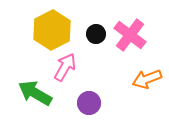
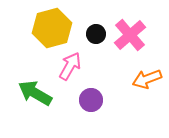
yellow hexagon: moved 2 px up; rotated 12 degrees clockwise
pink cross: rotated 12 degrees clockwise
pink arrow: moved 5 px right, 1 px up
purple circle: moved 2 px right, 3 px up
